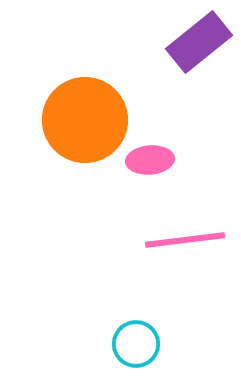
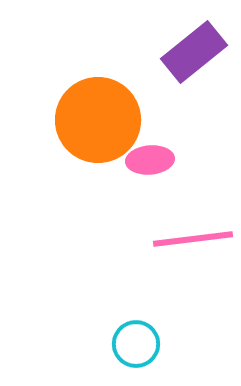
purple rectangle: moved 5 px left, 10 px down
orange circle: moved 13 px right
pink line: moved 8 px right, 1 px up
